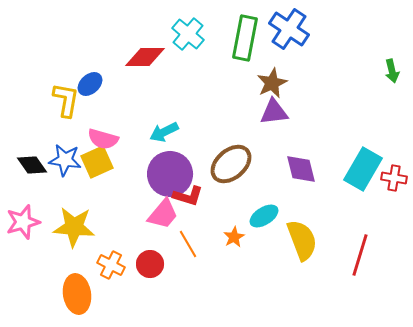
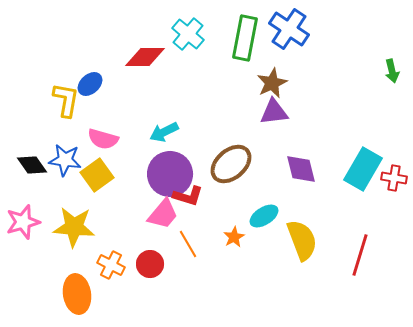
yellow square: moved 13 px down; rotated 12 degrees counterclockwise
